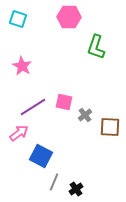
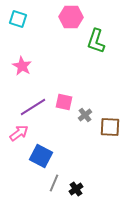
pink hexagon: moved 2 px right
green L-shape: moved 6 px up
gray line: moved 1 px down
